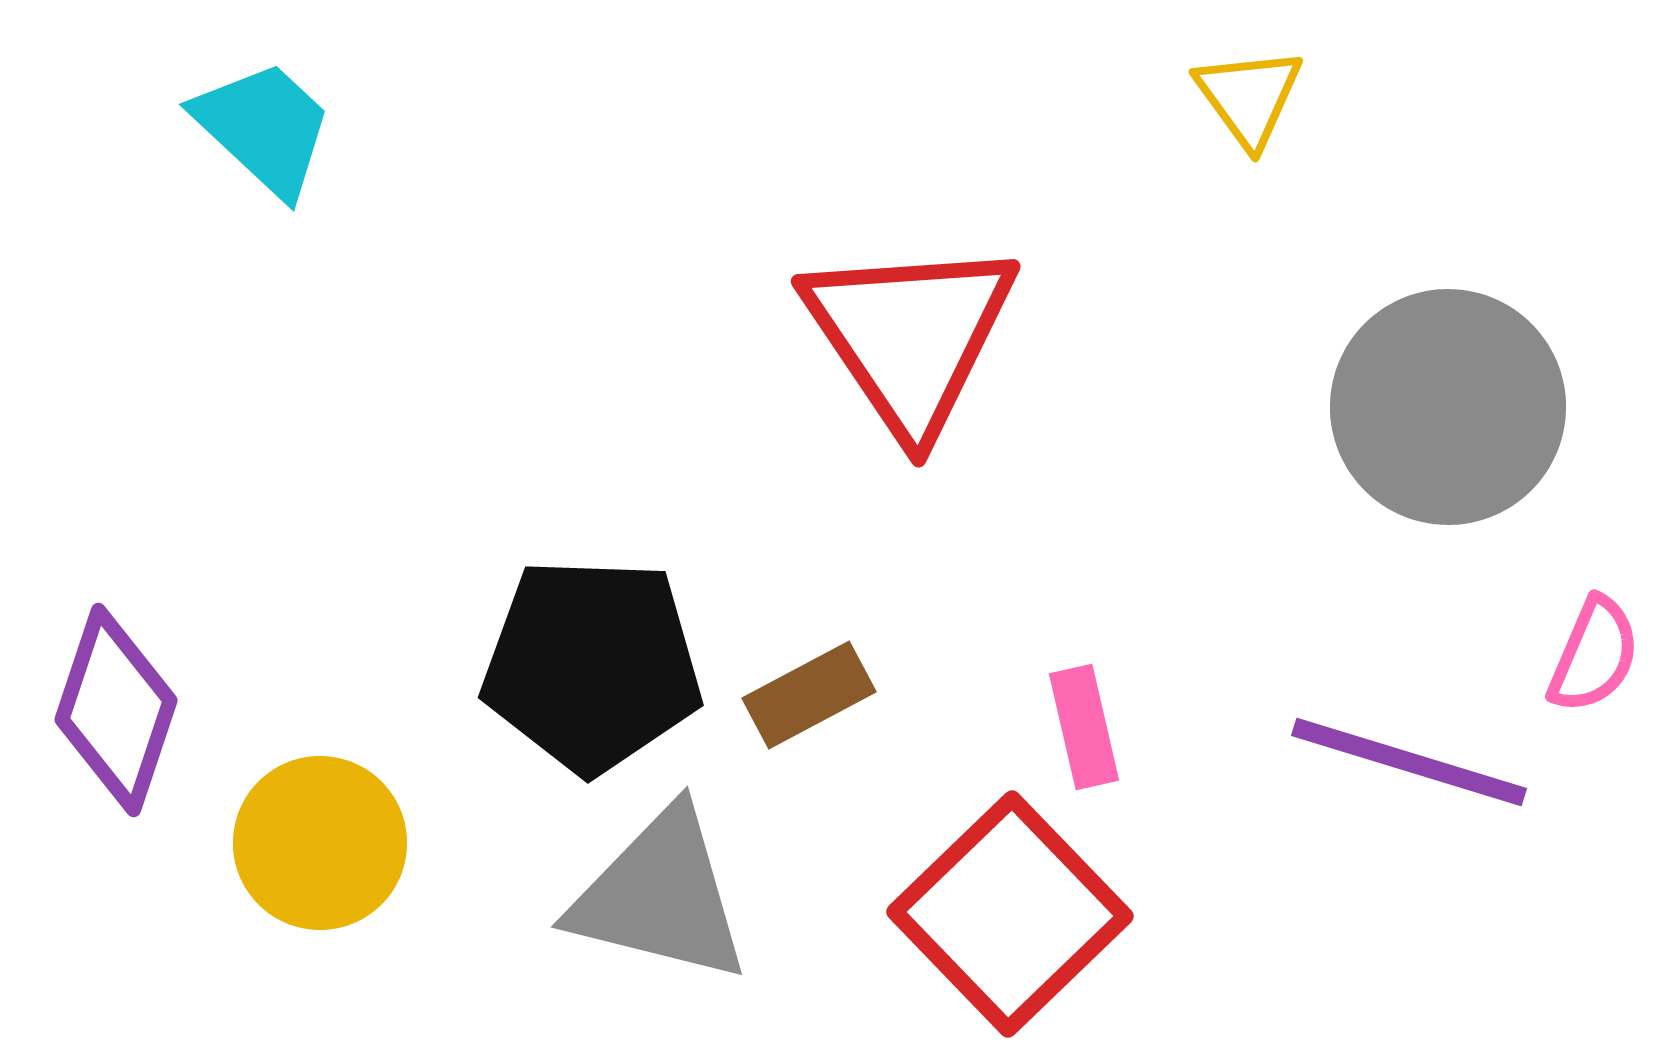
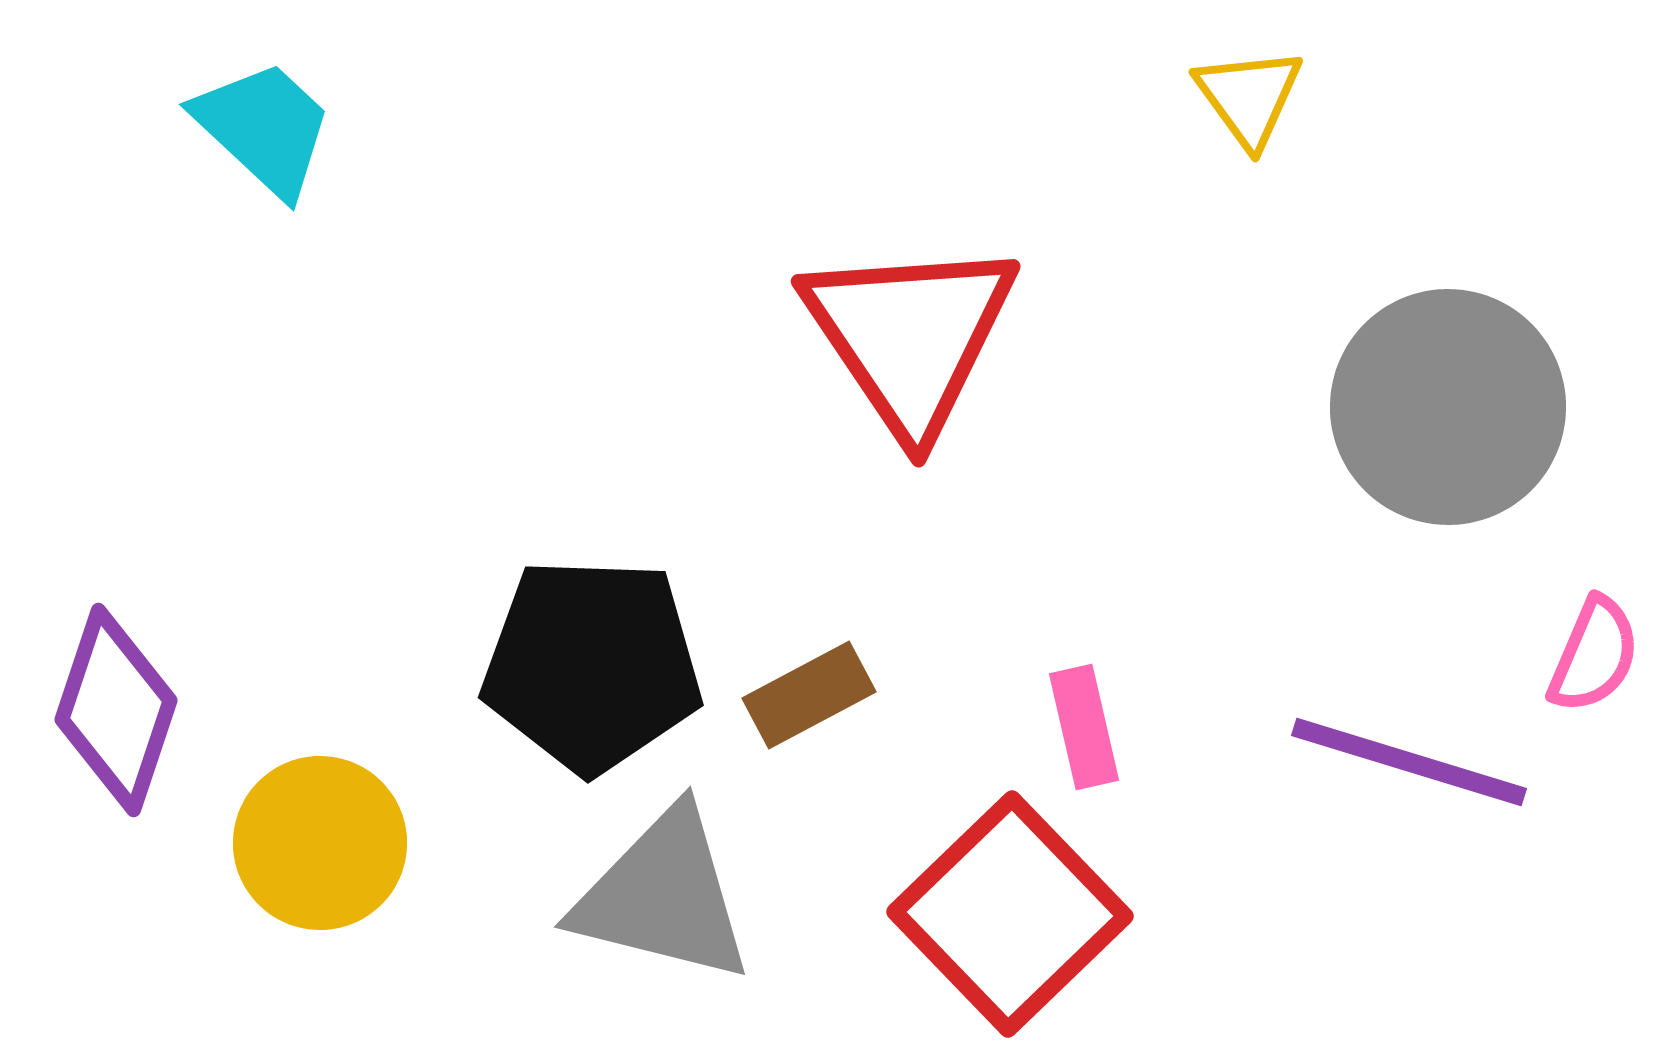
gray triangle: moved 3 px right
